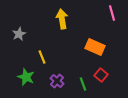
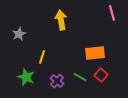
yellow arrow: moved 1 px left, 1 px down
orange rectangle: moved 6 px down; rotated 30 degrees counterclockwise
yellow line: rotated 40 degrees clockwise
green line: moved 3 px left, 7 px up; rotated 40 degrees counterclockwise
